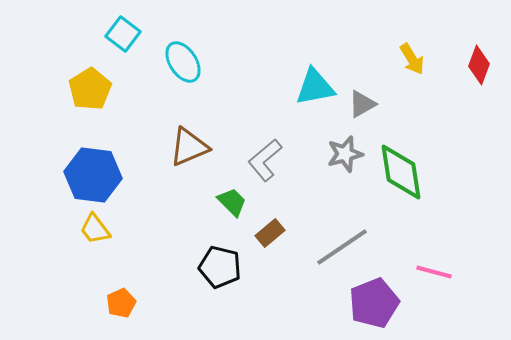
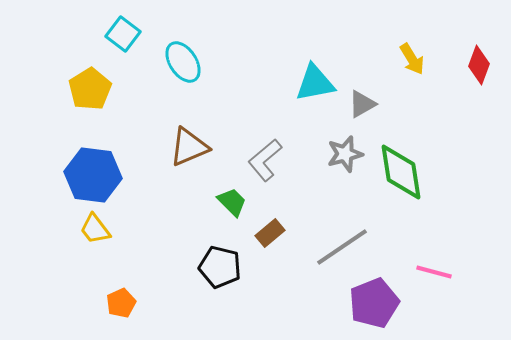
cyan triangle: moved 4 px up
